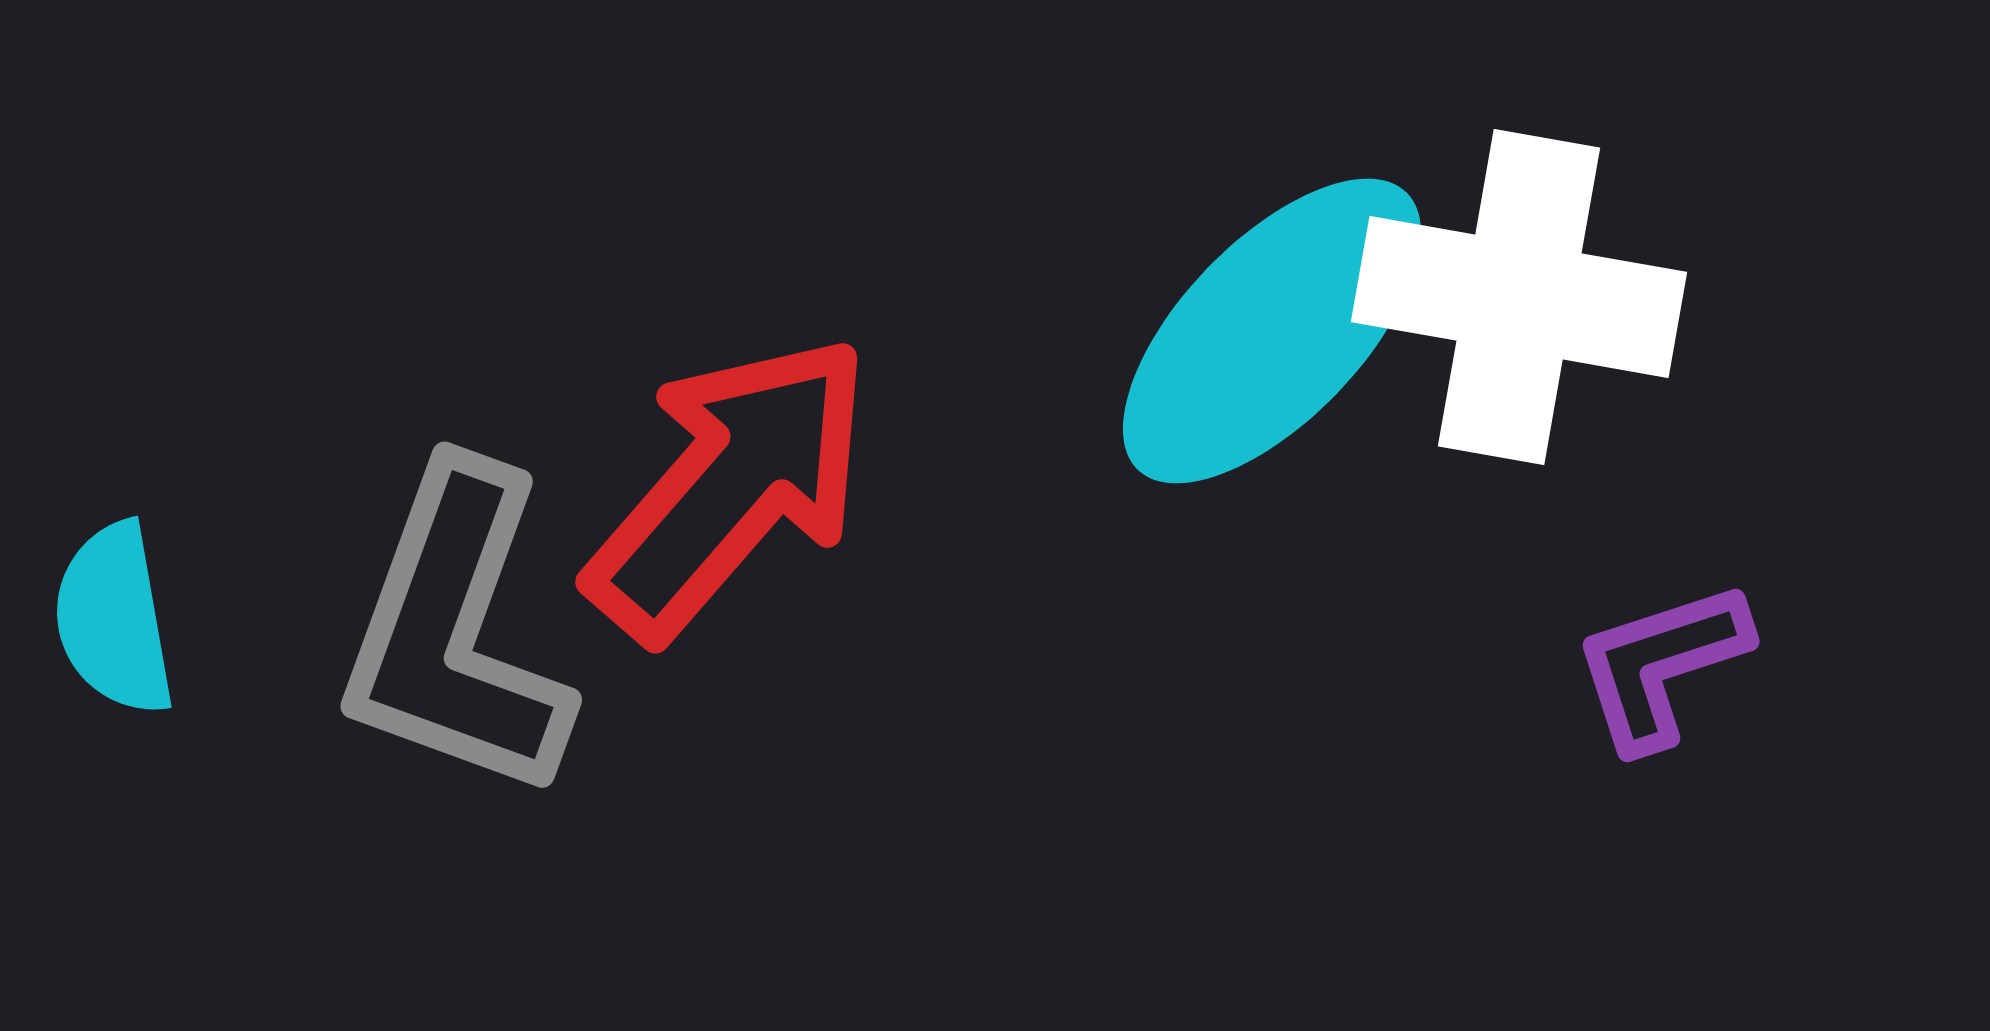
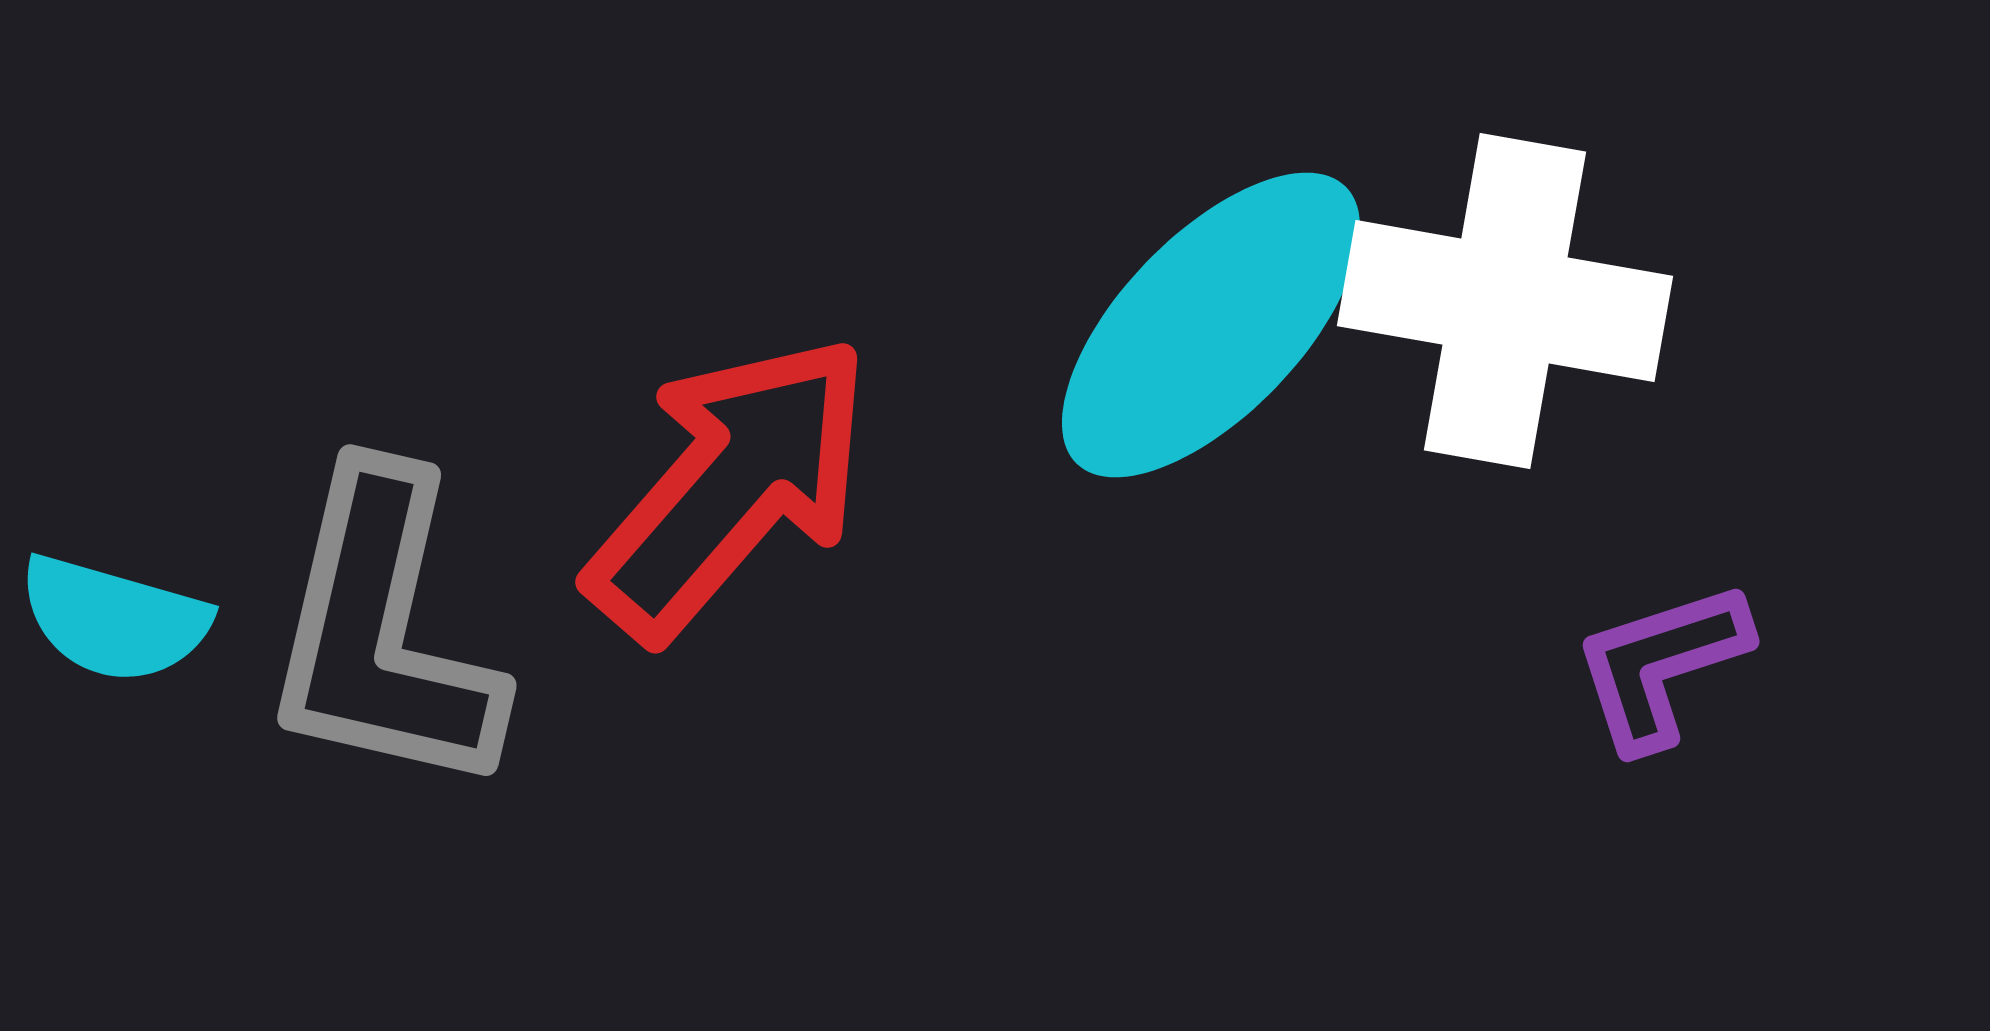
white cross: moved 14 px left, 4 px down
cyan ellipse: moved 61 px left, 6 px up
cyan semicircle: rotated 64 degrees counterclockwise
gray L-shape: moved 73 px left; rotated 7 degrees counterclockwise
